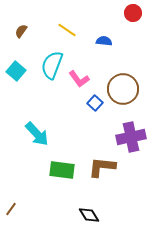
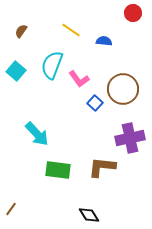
yellow line: moved 4 px right
purple cross: moved 1 px left, 1 px down
green rectangle: moved 4 px left
